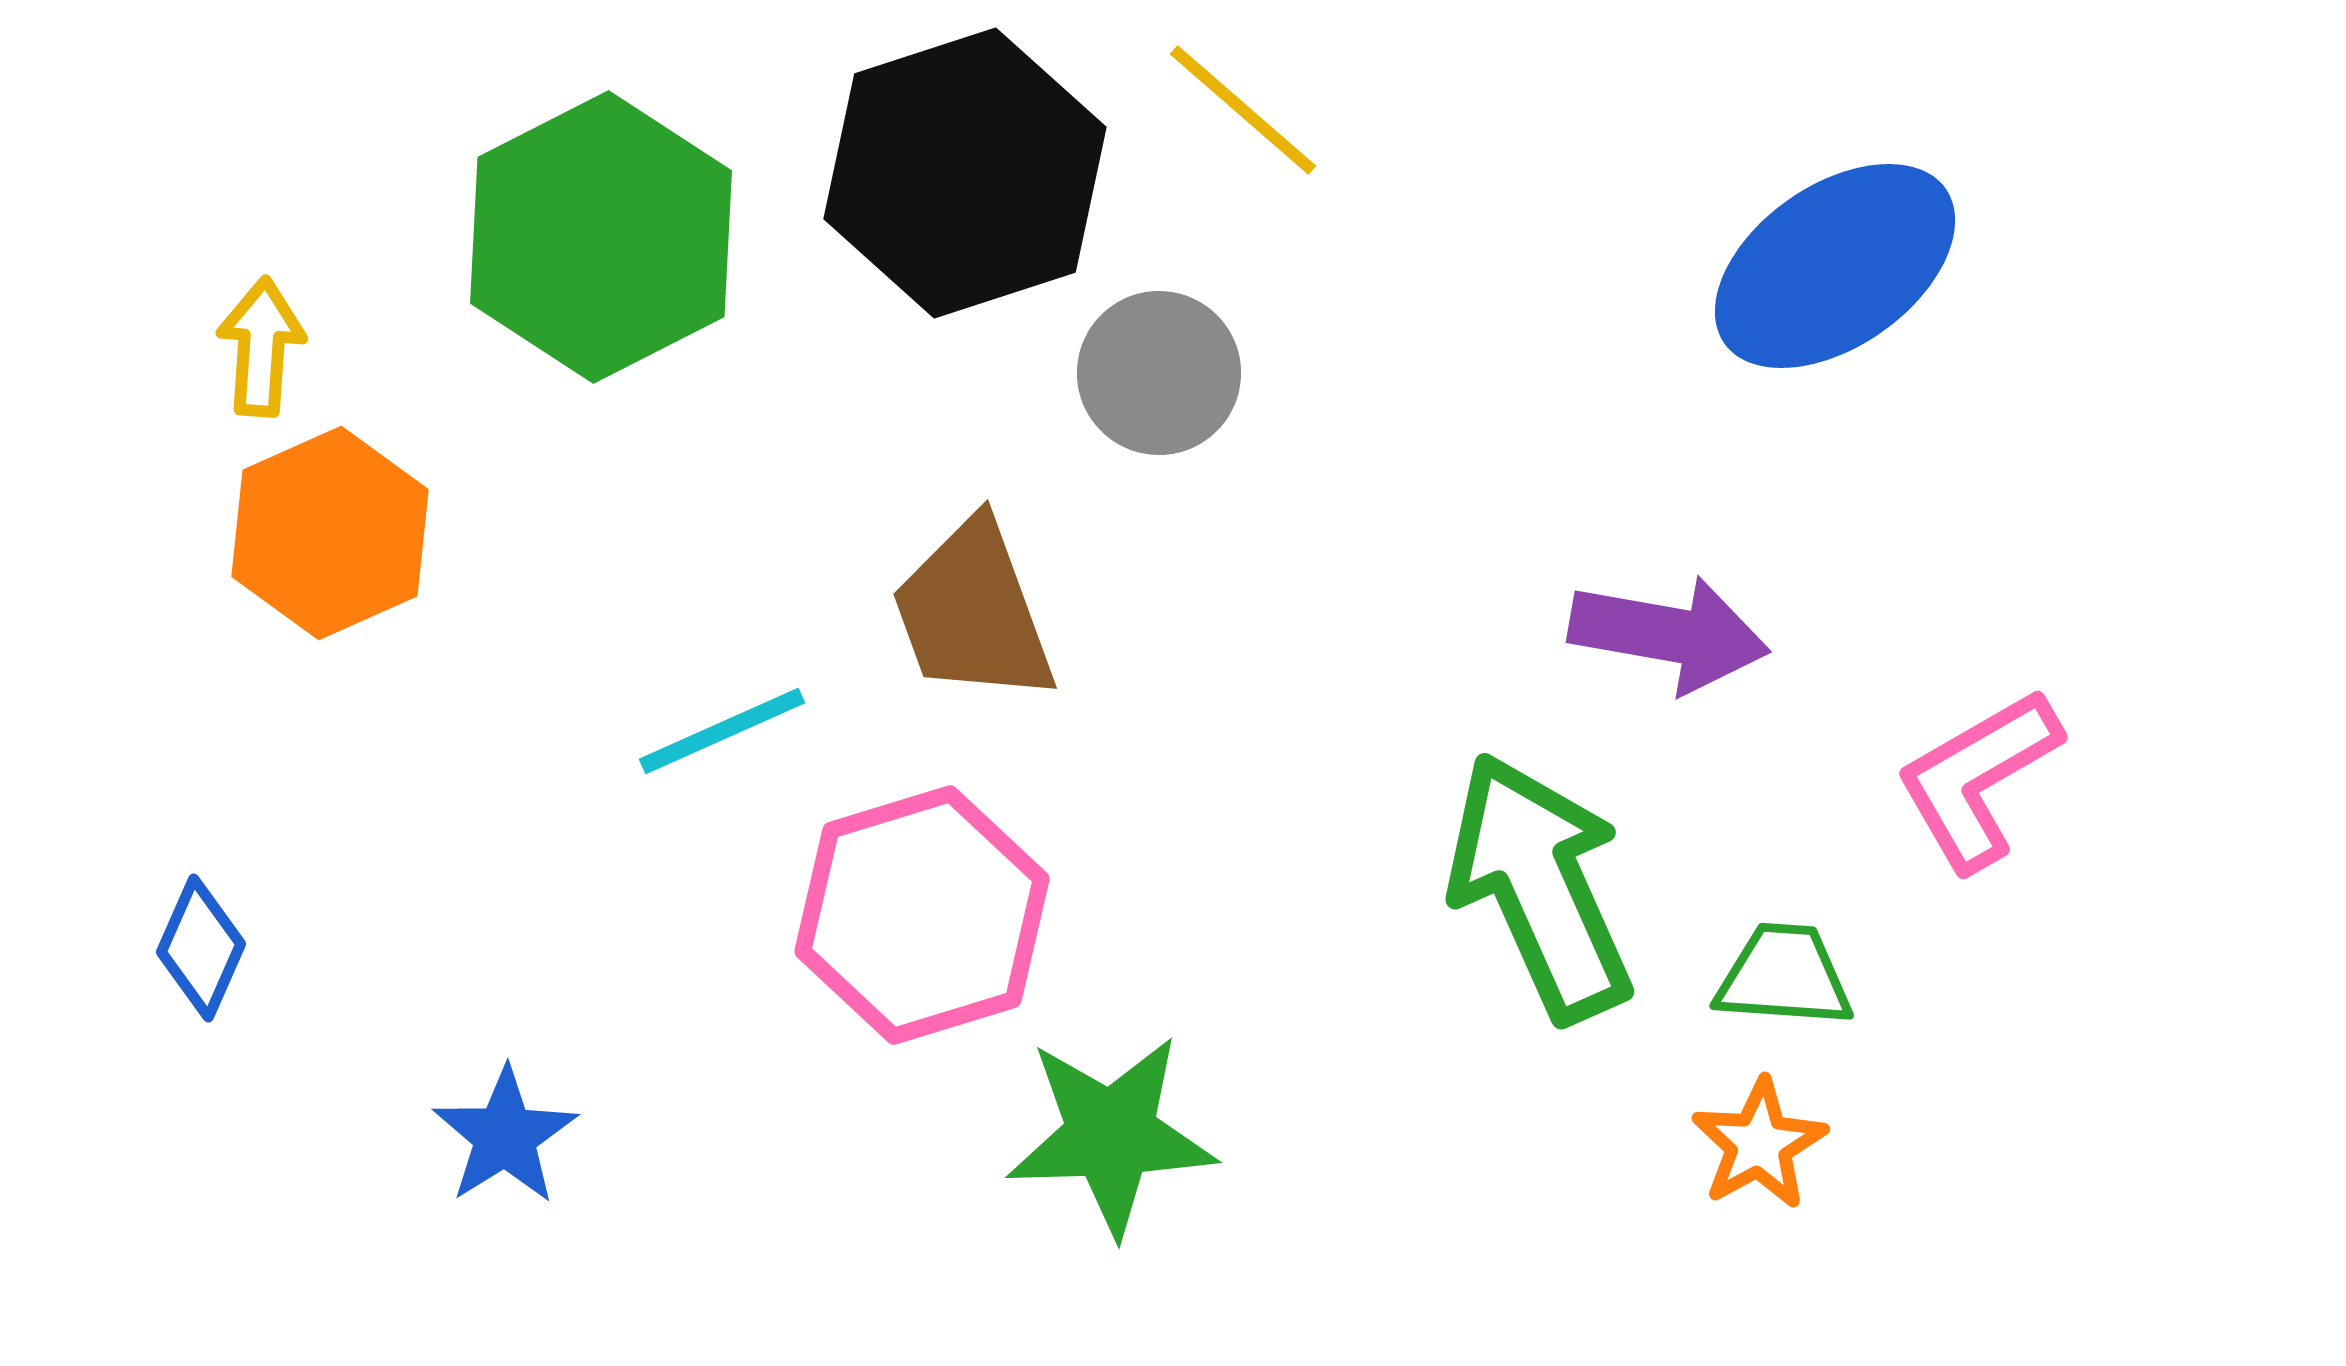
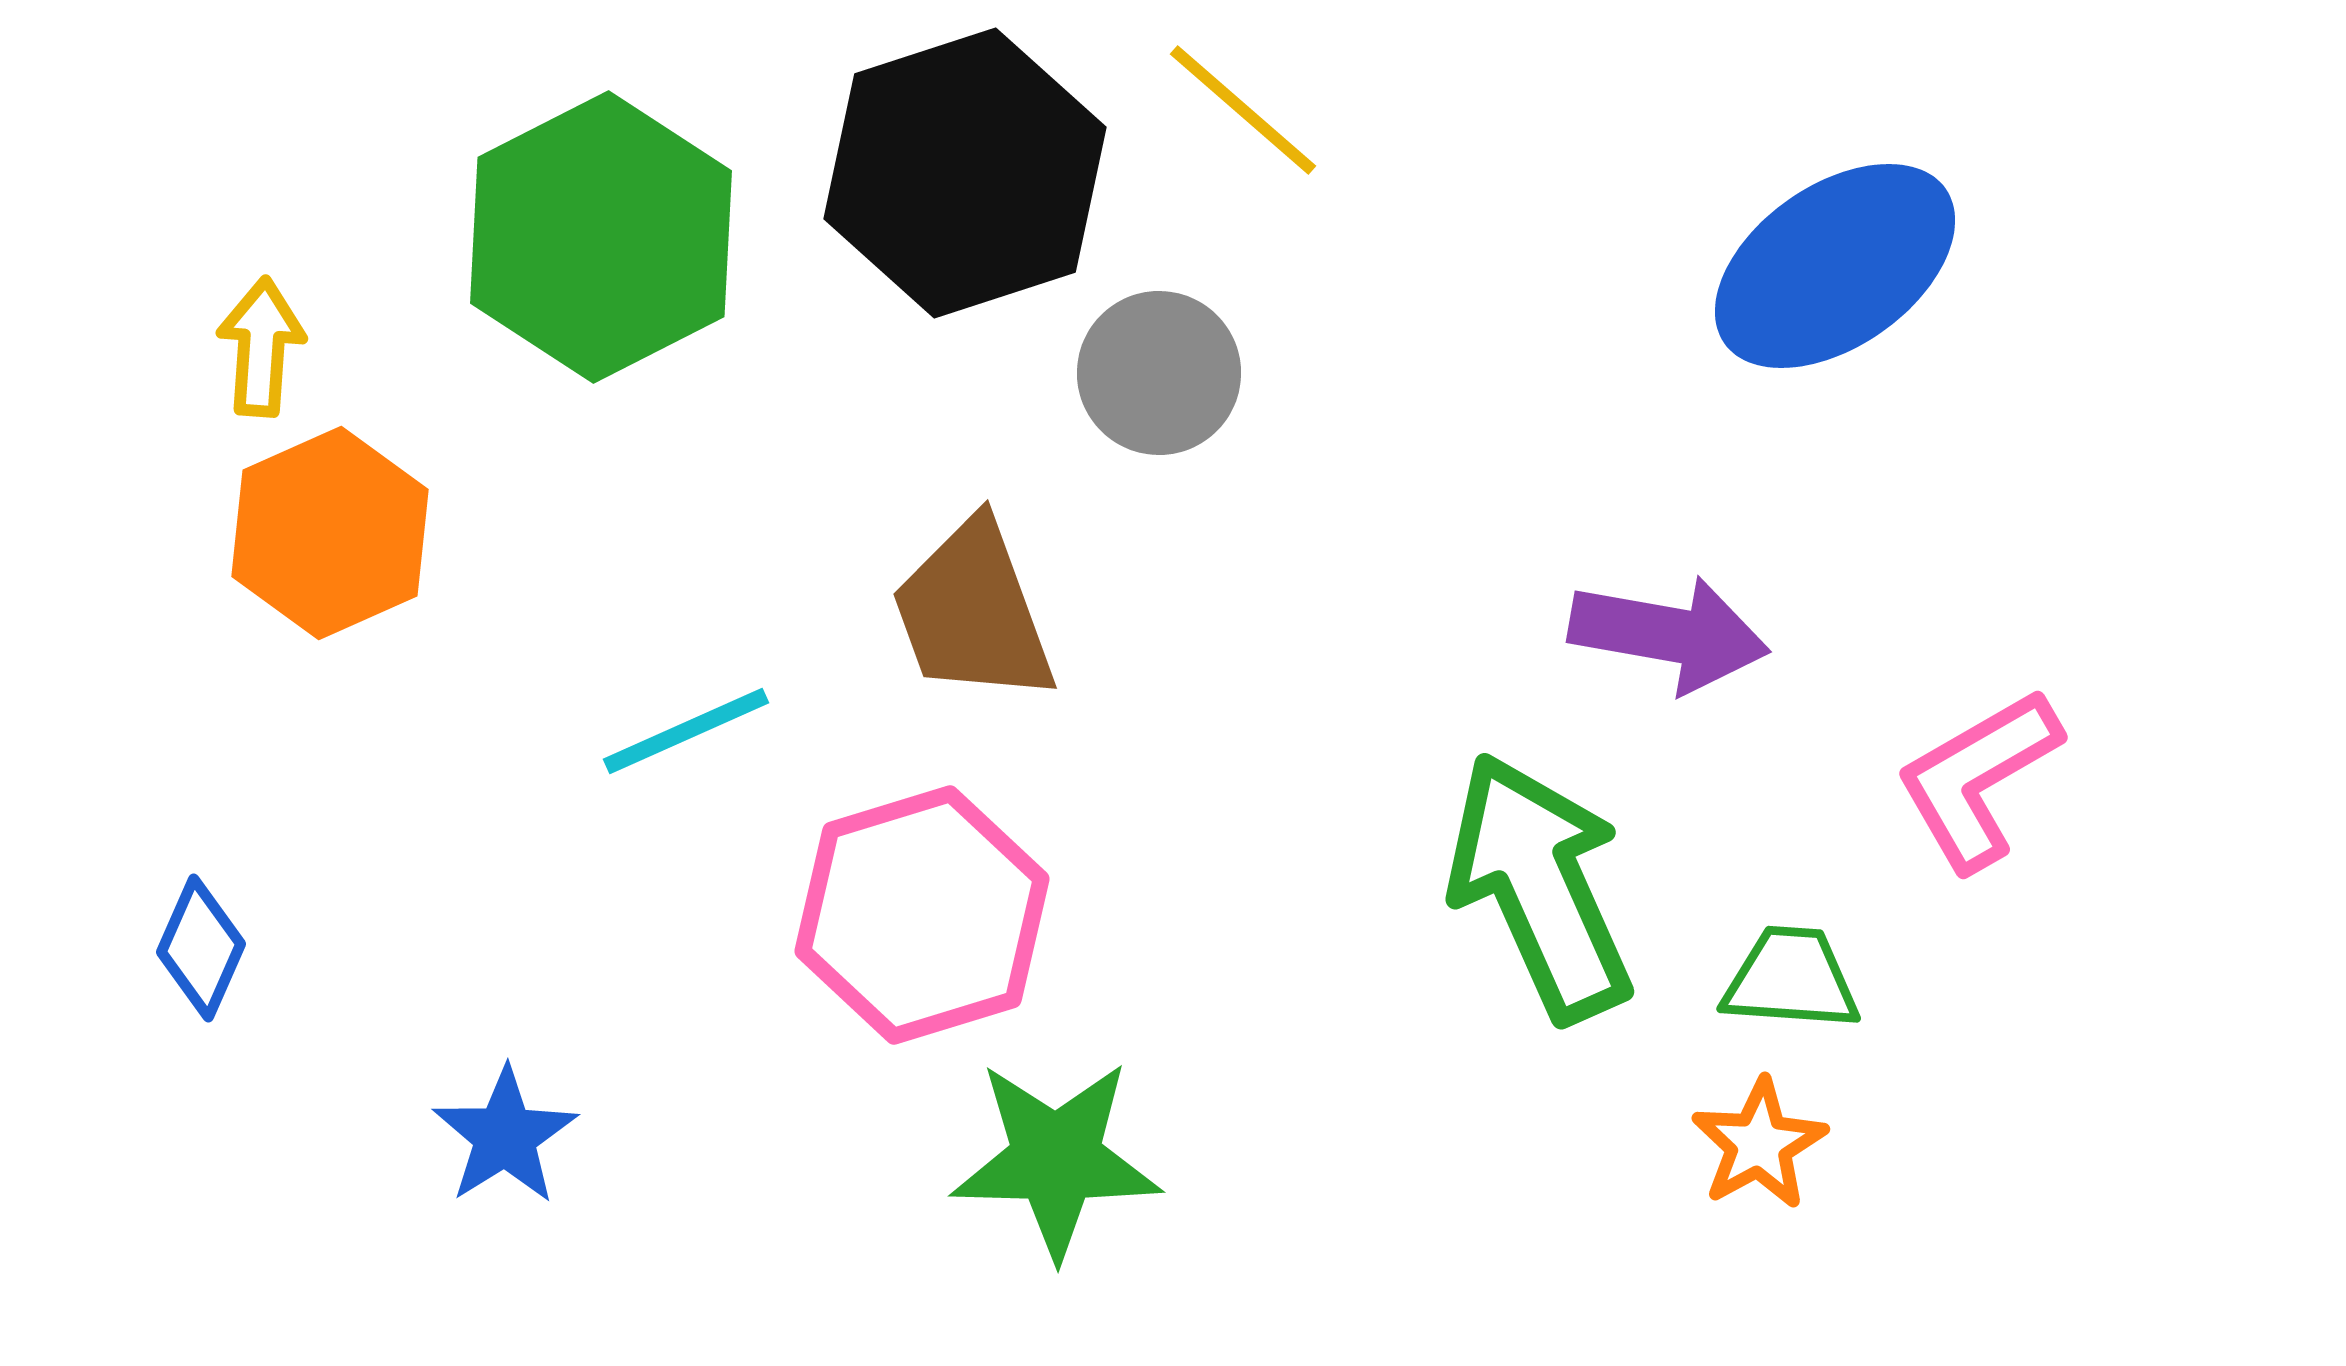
cyan line: moved 36 px left
green trapezoid: moved 7 px right, 3 px down
green star: moved 55 px left, 24 px down; rotated 3 degrees clockwise
